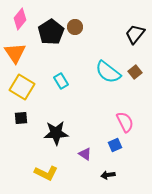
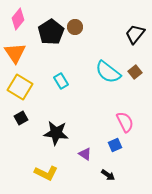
pink diamond: moved 2 px left
yellow square: moved 2 px left
black square: rotated 24 degrees counterclockwise
black star: rotated 10 degrees clockwise
black arrow: rotated 136 degrees counterclockwise
